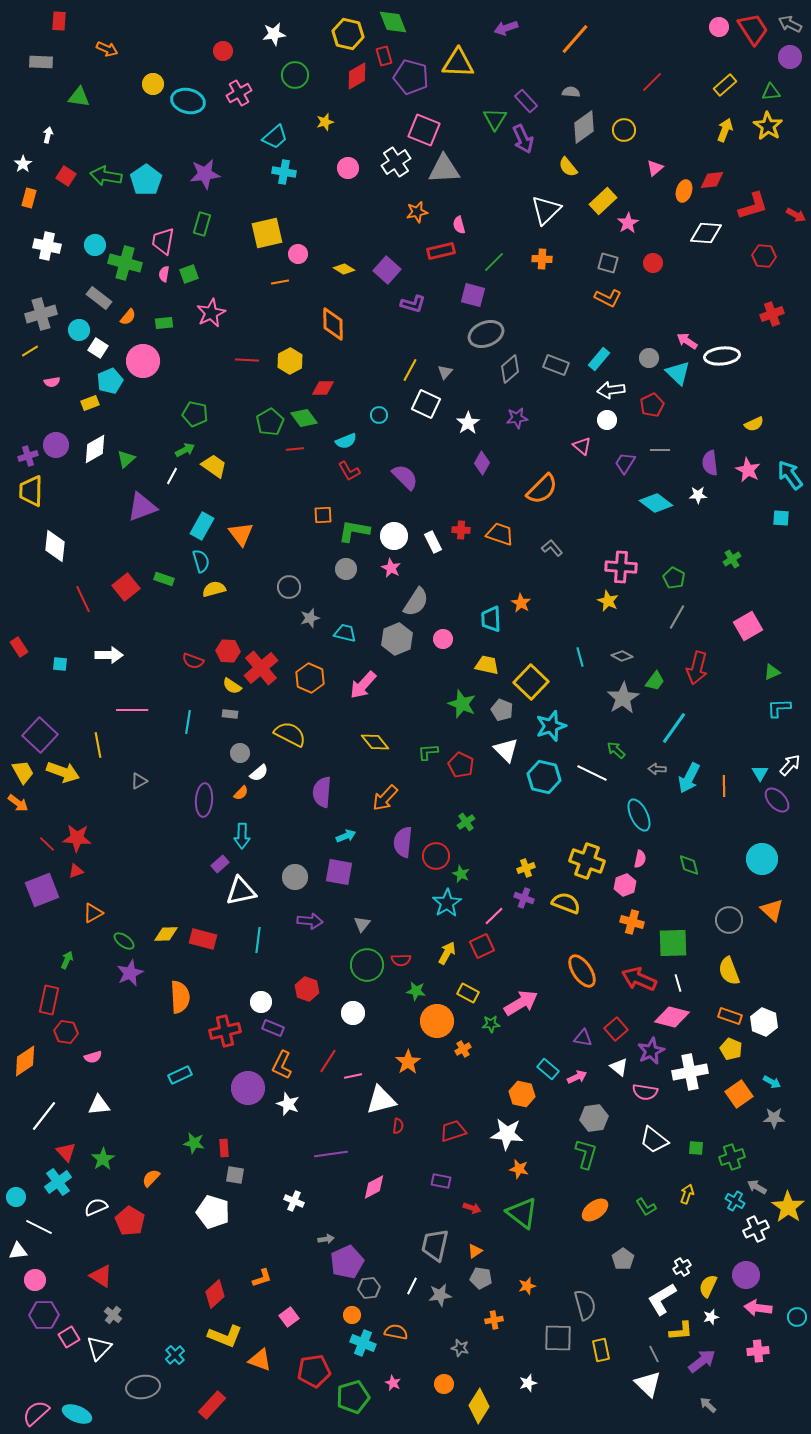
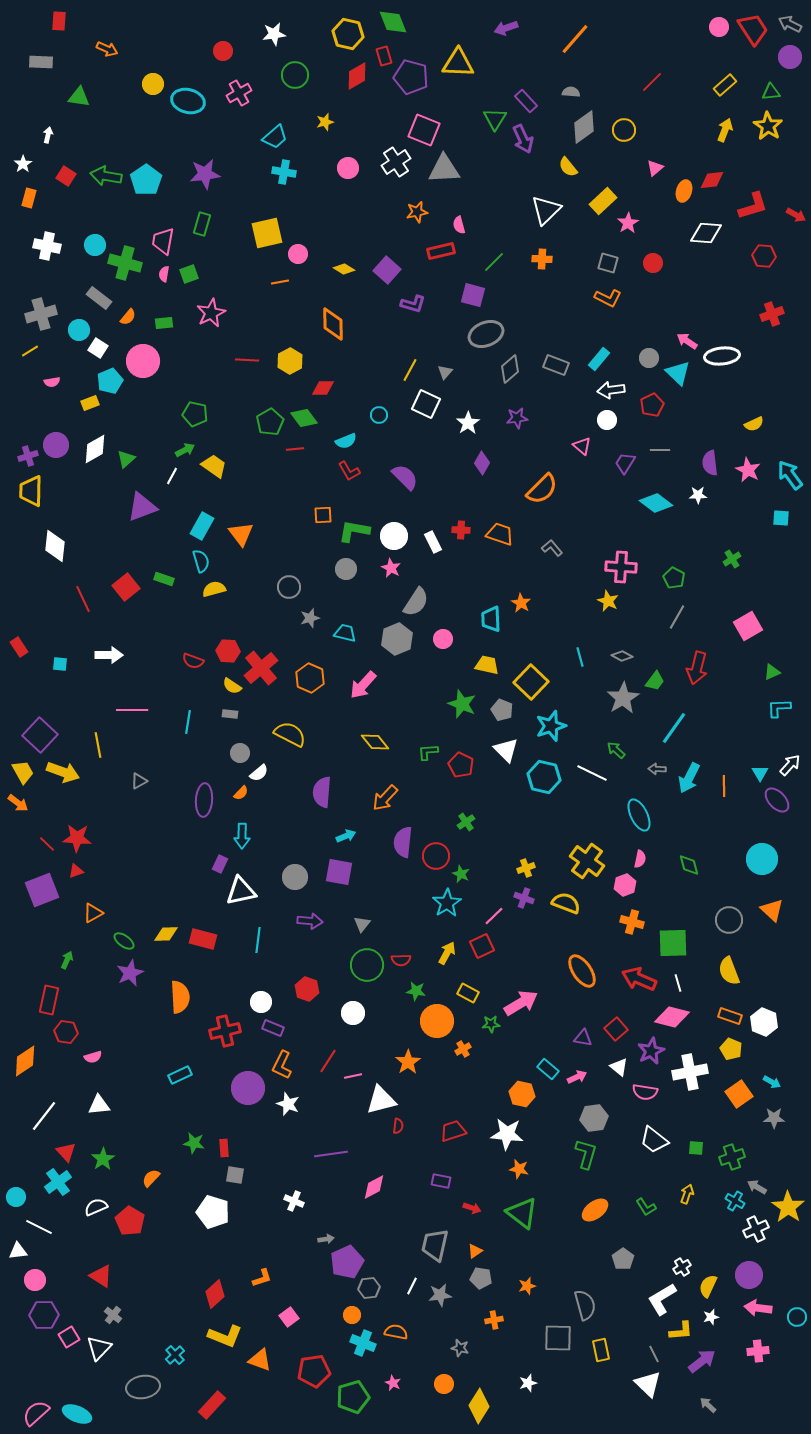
yellow cross at (587, 861): rotated 16 degrees clockwise
purple rectangle at (220, 864): rotated 24 degrees counterclockwise
purple circle at (746, 1275): moved 3 px right
